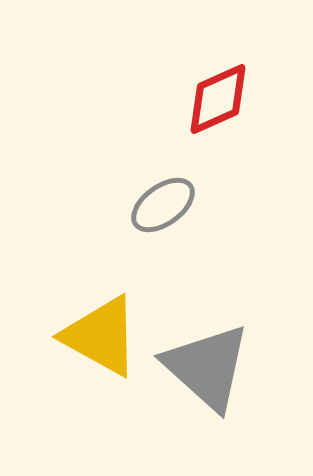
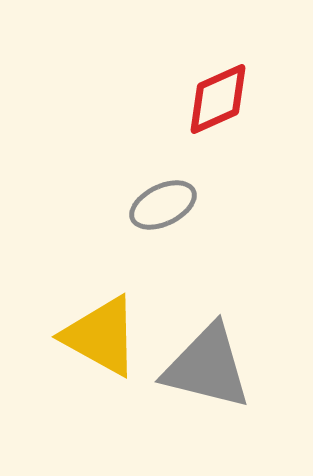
gray ellipse: rotated 10 degrees clockwise
gray triangle: rotated 28 degrees counterclockwise
